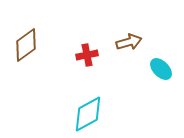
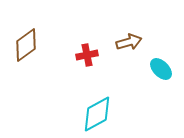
cyan diamond: moved 9 px right
